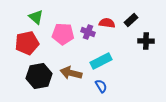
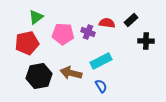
green triangle: rotated 42 degrees clockwise
